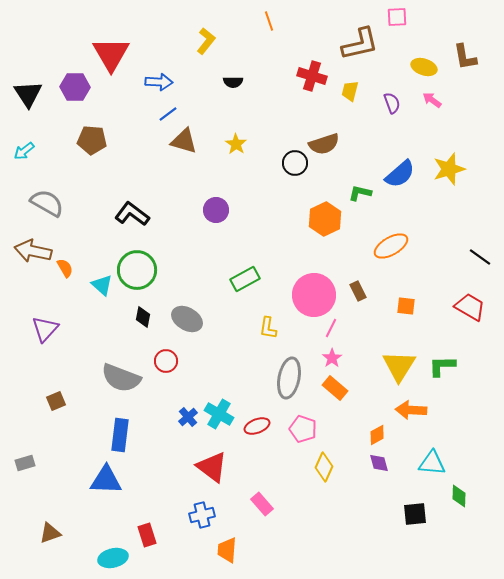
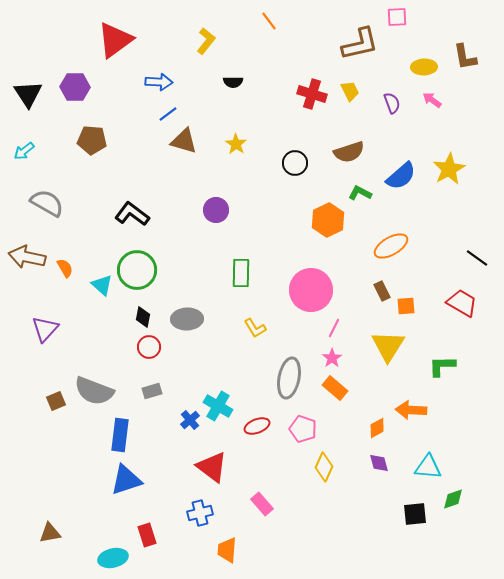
orange line at (269, 21): rotated 18 degrees counterclockwise
red triangle at (111, 54): moved 4 px right, 14 px up; rotated 24 degrees clockwise
yellow ellipse at (424, 67): rotated 20 degrees counterclockwise
red cross at (312, 76): moved 18 px down
yellow trapezoid at (350, 91): rotated 140 degrees clockwise
brown semicircle at (324, 144): moved 25 px right, 8 px down
yellow star at (449, 169): rotated 12 degrees counterclockwise
blue semicircle at (400, 174): moved 1 px right, 2 px down
green L-shape at (360, 193): rotated 15 degrees clockwise
orange hexagon at (325, 219): moved 3 px right, 1 px down
brown arrow at (33, 251): moved 6 px left, 6 px down
black line at (480, 257): moved 3 px left, 1 px down
green rectangle at (245, 279): moved 4 px left, 6 px up; rotated 60 degrees counterclockwise
brown rectangle at (358, 291): moved 24 px right
pink circle at (314, 295): moved 3 px left, 5 px up
orange square at (406, 306): rotated 12 degrees counterclockwise
red trapezoid at (470, 307): moved 8 px left, 4 px up
gray ellipse at (187, 319): rotated 32 degrees counterclockwise
yellow L-shape at (268, 328): moved 13 px left; rotated 40 degrees counterclockwise
pink line at (331, 328): moved 3 px right
red circle at (166, 361): moved 17 px left, 14 px up
yellow triangle at (399, 366): moved 11 px left, 20 px up
gray semicircle at (121, 378): moved 27 px left, 13 px down
cyan cross at (219, 414): moved 1 px left, 8 px up
blue cross at (188, 417): moved 2 px right, 3 px down
orange diamond at (377, 435): moved 7 px up
gray rectangle at (25, 463): moved 127 px right, 72 px up
cyan triangle at (432, 463): moved 4 px left, 4 px down
blue triangle at (106, 480): moved 20 px right; rotated 20 degrees counterclockwise
green diamond at (459, 496): moved 6 px left, 3 px down; rotated 70 degrees clockwise
blue cross at (202, 515): moved 2 px left, 2 px up
brown triangle at (50, 533): rotated 10 degrees clockwise
